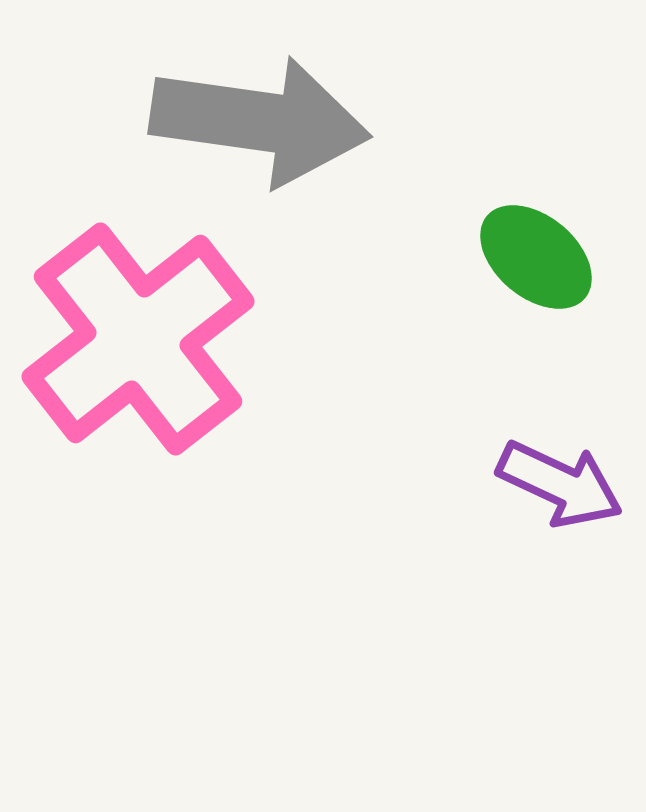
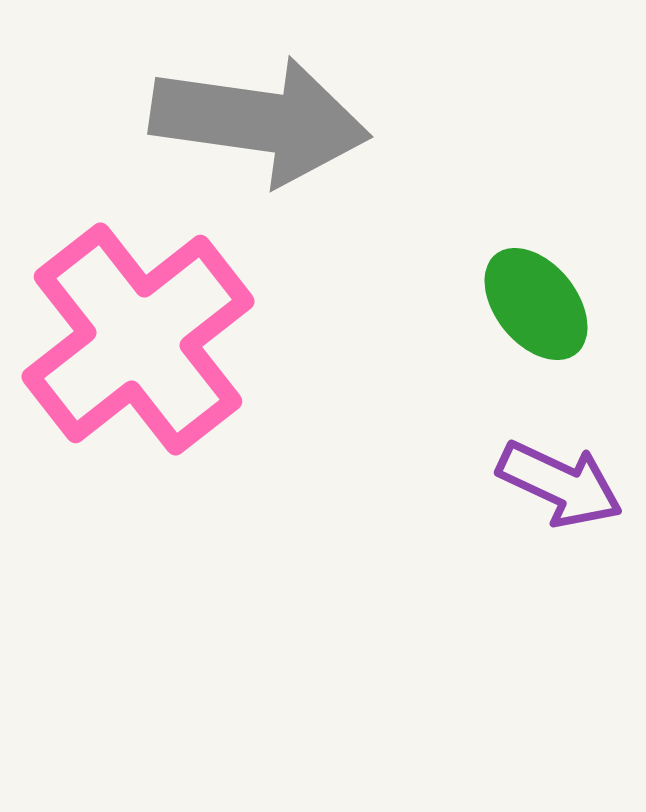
green ellipse: moved 47 px down; rotated 11 degrees clockwise
